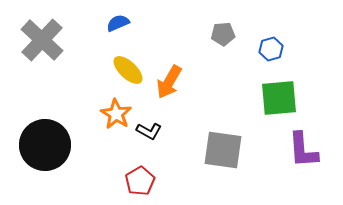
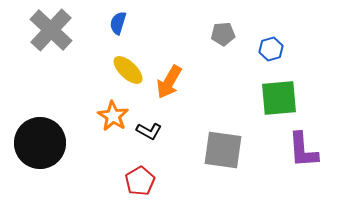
blue semicircle: rotated 50 degrees counterclockwise
gray cross: moved 9 px right, 10 px up
orange star: moved 3 px left, 2 px down
black circle: moved 5 px left, 2 px up
